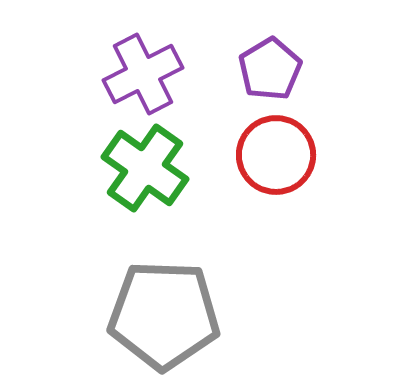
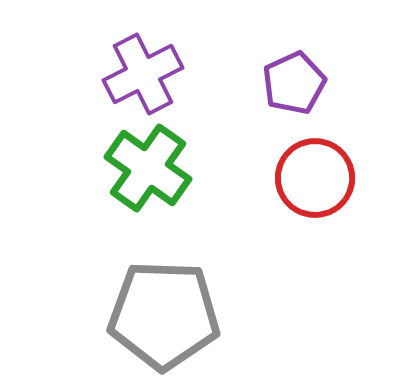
purple pentagon: moved 24 px right, 14 px down; rotated 6 degrees clockwise
red circle: moved 39 px right, 23 px down
green cross: moved 3 px right
